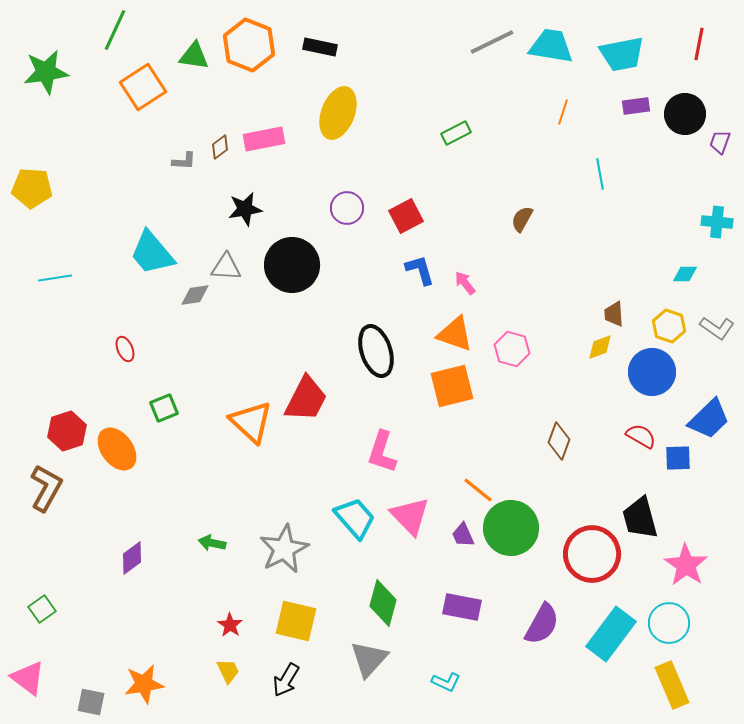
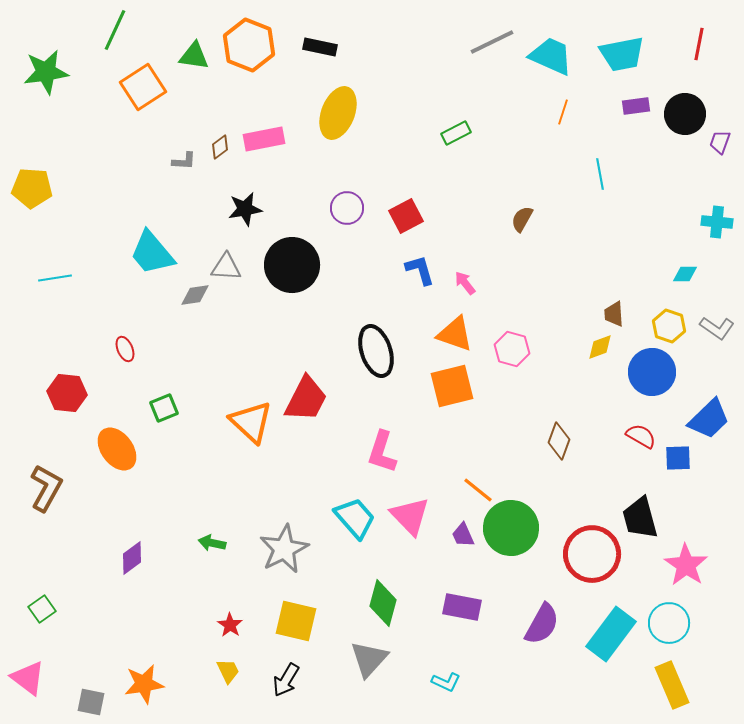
cyan trapezoid at (551, 46): moved 10 px down; rotated 15 degrees clockwise
red hexagon at (67, 431): moved 38 px up; rotated 24 degrees clockwise
